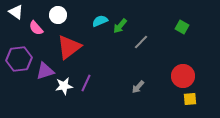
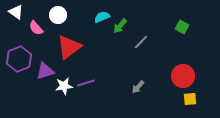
cyan semicircle: moved 2 px right, 4 px up
purple hexagon: rotated 15 degrees counterclockwise
purple line: rotated 48 degrees clockwise
